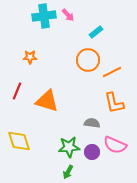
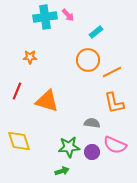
cyan cross: moved 1 px right, 1 px down
green arrow: moved 6 px left, 1 px up; rotated 136 degrees counterclockwise
